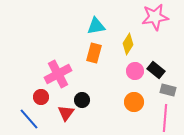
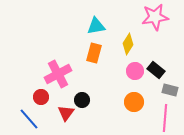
gray rectangle: moved 2 px right
